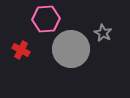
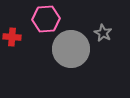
red cross: moved 9 px left, 13 px up; rotated 24 degrees counterclockwise
